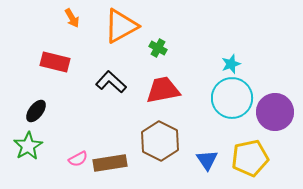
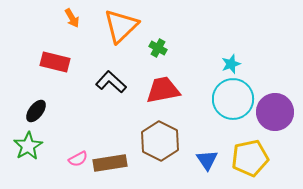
orange triangle: rotated 15 degrees counterclockwise
cyan circle: moved 1 px right, 1 px down
